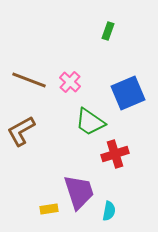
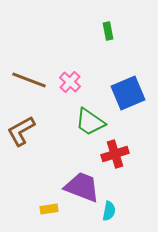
green rectangle: rotated 30 degrees counterclockwise
purple trapezoid: moved 3 px right, 5 px up; rotated 51 degrees counterclockwise
